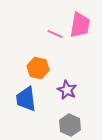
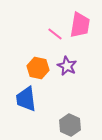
pink line: rotated 14 degrees clockwise
purple star: moved 24 px up
